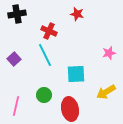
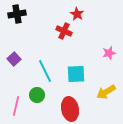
red star: rotated 16 degrees clockwise
red cross: moved 15 px right
cyan line: moved 16 px down
green circle: moved 7 px left
